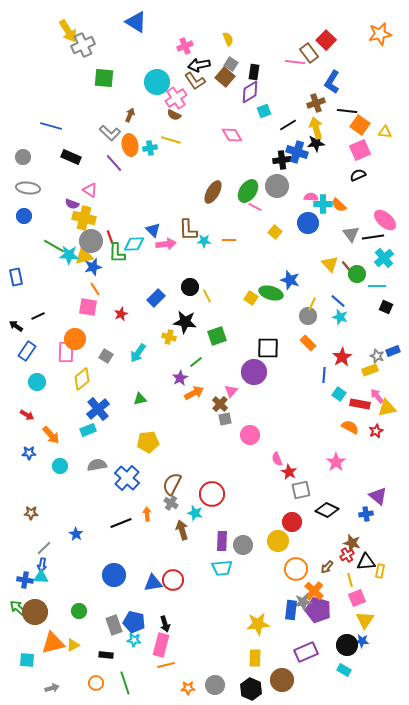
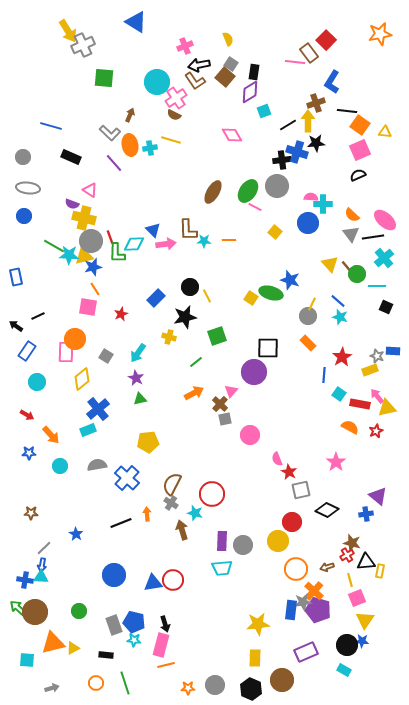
yellow arrow at (316, 128): moved 8 px left, 7 px up; rotated 15 degrees clockwise
orange semicircle at (339, 205): moved 13 px right, 10 px down
black star at (185, 322): moved 5 px up; rotated 20 degrees counterclockwise
blue rectangle at (393, 351): rotated 24 degrees clockwise
purple star at (180, 378): moved 44 px left; rotated 14 degrees counterclockwise
brown arrow at (327, 567): rotated 32 degrees clockwise
yellow triangle at (73, 645): moved 3 px down
